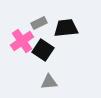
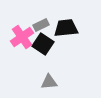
gray rectangle: moved 2 px right, 2 px down
pink cross: moved 4 px up
black square: moved 6 px up
